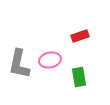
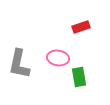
red rectangle: moved 1 px right, 9 px up
pink ellipse: moved 8 px right, 2 px up; rotated 20 degrees clockwise
